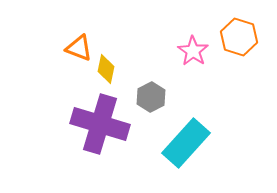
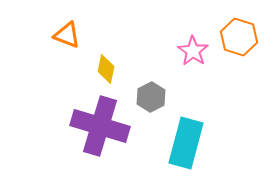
orange triangle: moved 12 px left, 13 px up
purple cross: moved 2 px down
cyan rectangle: rotated 27 degrees counterclockwise
